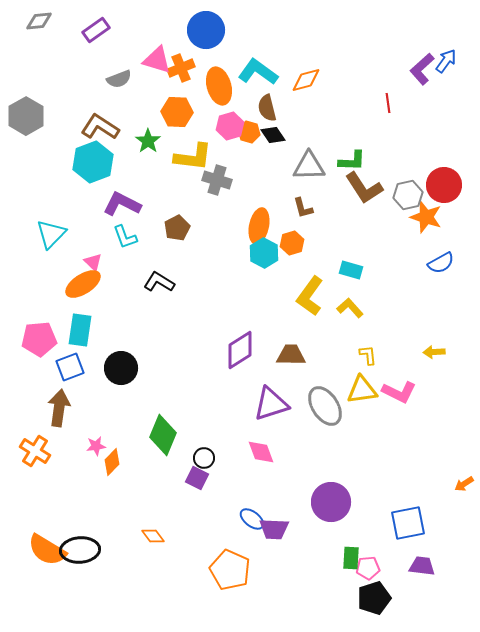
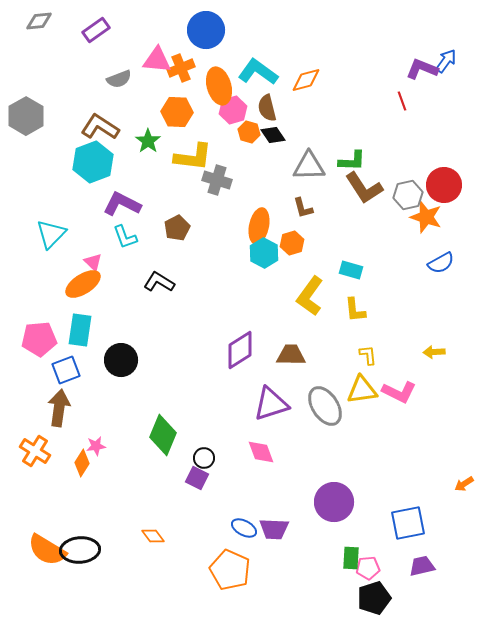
pink triangle at (157, 60): rotated 12 degrees counterclockwise
purple L-shape at (422, 69): rotated 64 degrees clockwise
red line at (388, 103): moved 14 px right, 2 px up; rotated 12 degrees counterclockwise
pink hexagon at (230, 126): moved 3 px right, 16 px up
yellow L-shape at (350, 308): moved 5 px right, 2 px down; rotated 144 degrees counterclockwise
blue square at (70, 367): moved 4 px left, 3 px down
black circle at (121, 368): moved 8 px up
orange diamond at (112, 462): moved 30 px left, 1 px down; rotated 12 degrees counterclockwise
purple circle at (331, 502): moved 3 px right
blue ellipse at (252, 519): moved 8 px left, 9 px down; rotated 10 degrees counterclockwise
purple trapezoid at (422, 566): rotated 20 degrees counterclockwise
